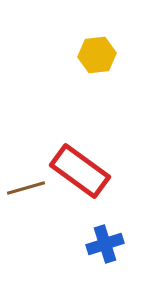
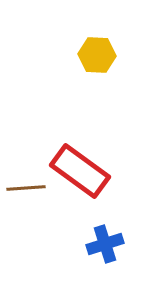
yellow hexagon: rotated 9 degrees clockwise
brown line: rotated 12 degrees clockwise
